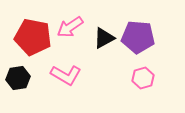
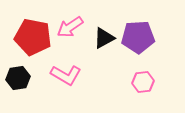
purple pentagon: rotated 8 degrees counterclockwise
pink hexagon: moved 4 px down; rotated 10 degrees clockwise
